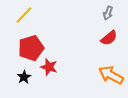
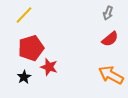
red semicircle: moved 1 px right, 1 px down
